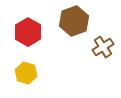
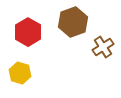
brown hexagon: moved 1 px left, 1 px down
yellow hexagon: moved 6 px left
